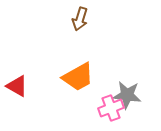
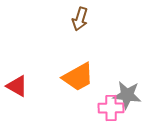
pink cross: rotated 20 degrees clockwise
